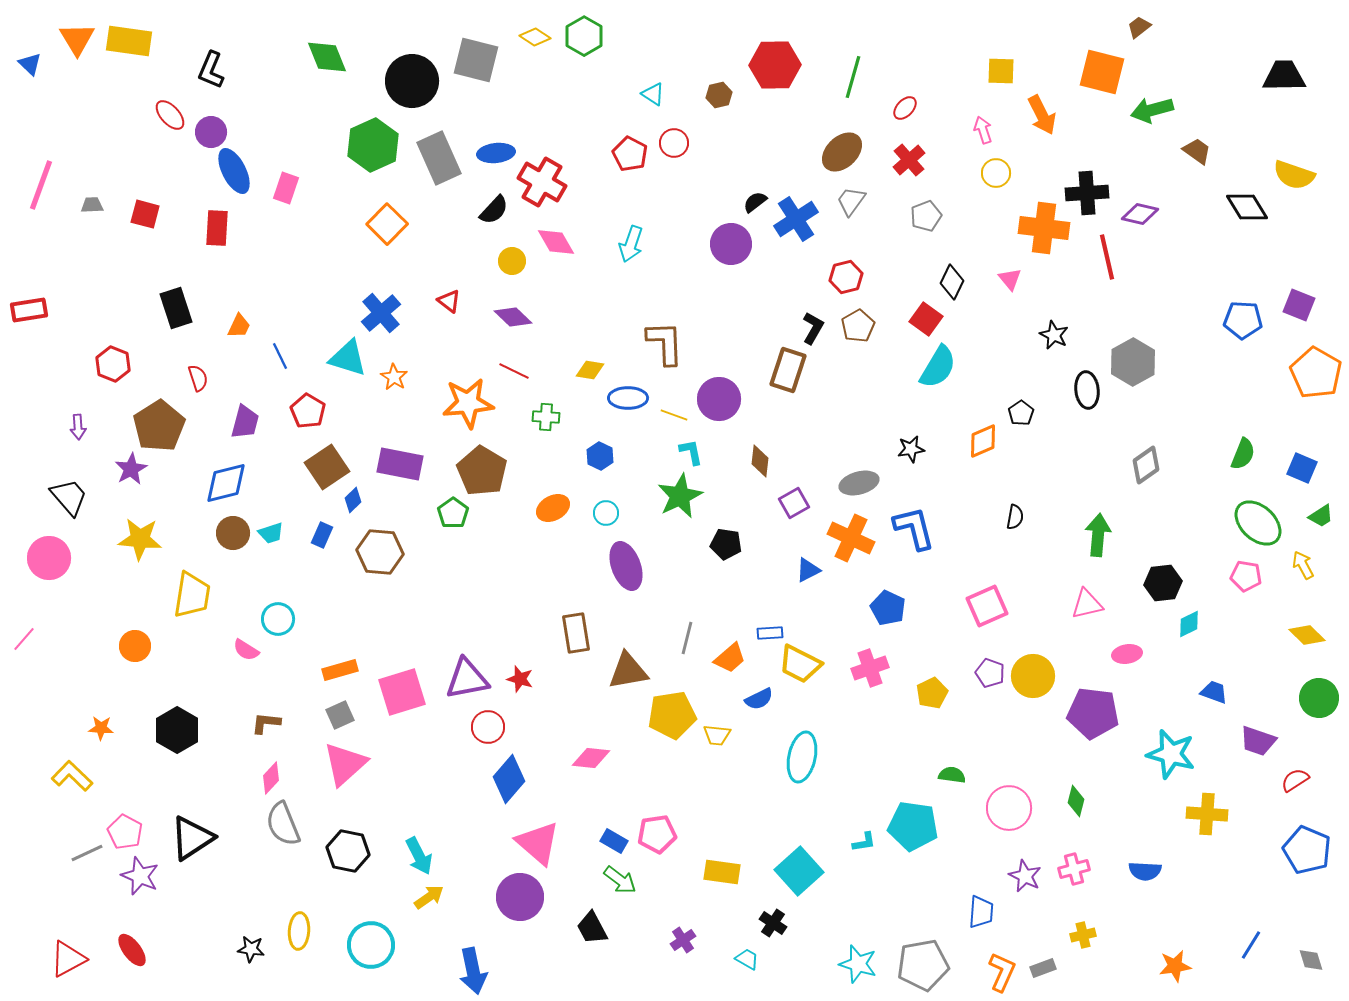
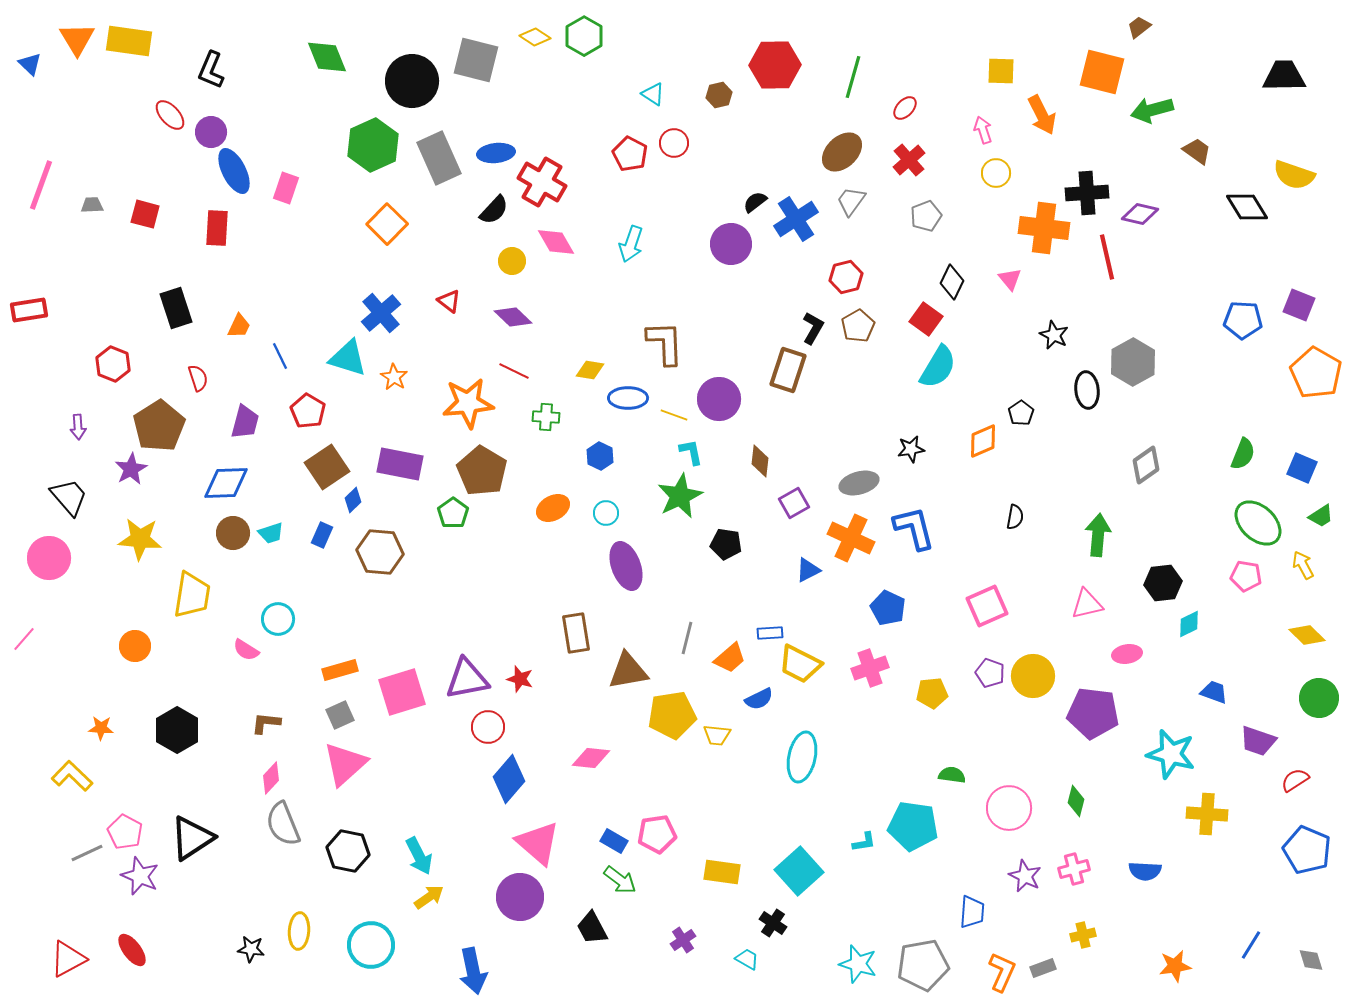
blue diamond at (226, 483): rotated 12 degrees clockwise
yellow pentagon at (932, 693): rotated 20 degrees clockwise
blue trapezoid at (981, 912): moved 9 px left
